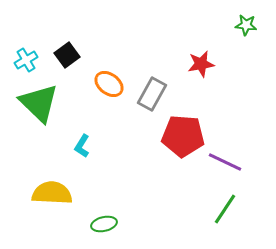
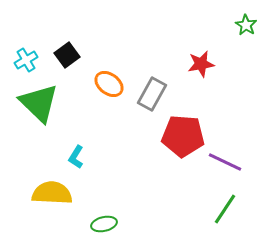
green star: rotated 25 degrees clockwise
cyan L-shape: moved 6 px left, 11 px down
